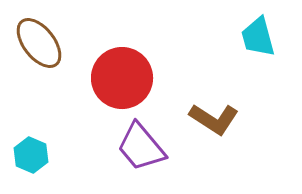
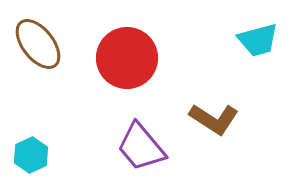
cyan trapezoid: moved 3 px down; rotated 90 degrees counterclockwise
brown ellipse: moved 1 px left, 1 px down
red circle: moved 5 px right, 20 px up
cyan hexagon: rotated 12 degrees clockwise
